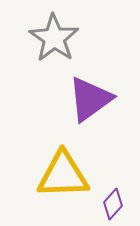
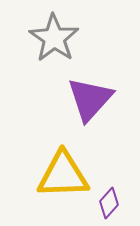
purple triangle: rotated 12 degrees counterclockwise
purple diamond: moved 4 px left, 1 px up
